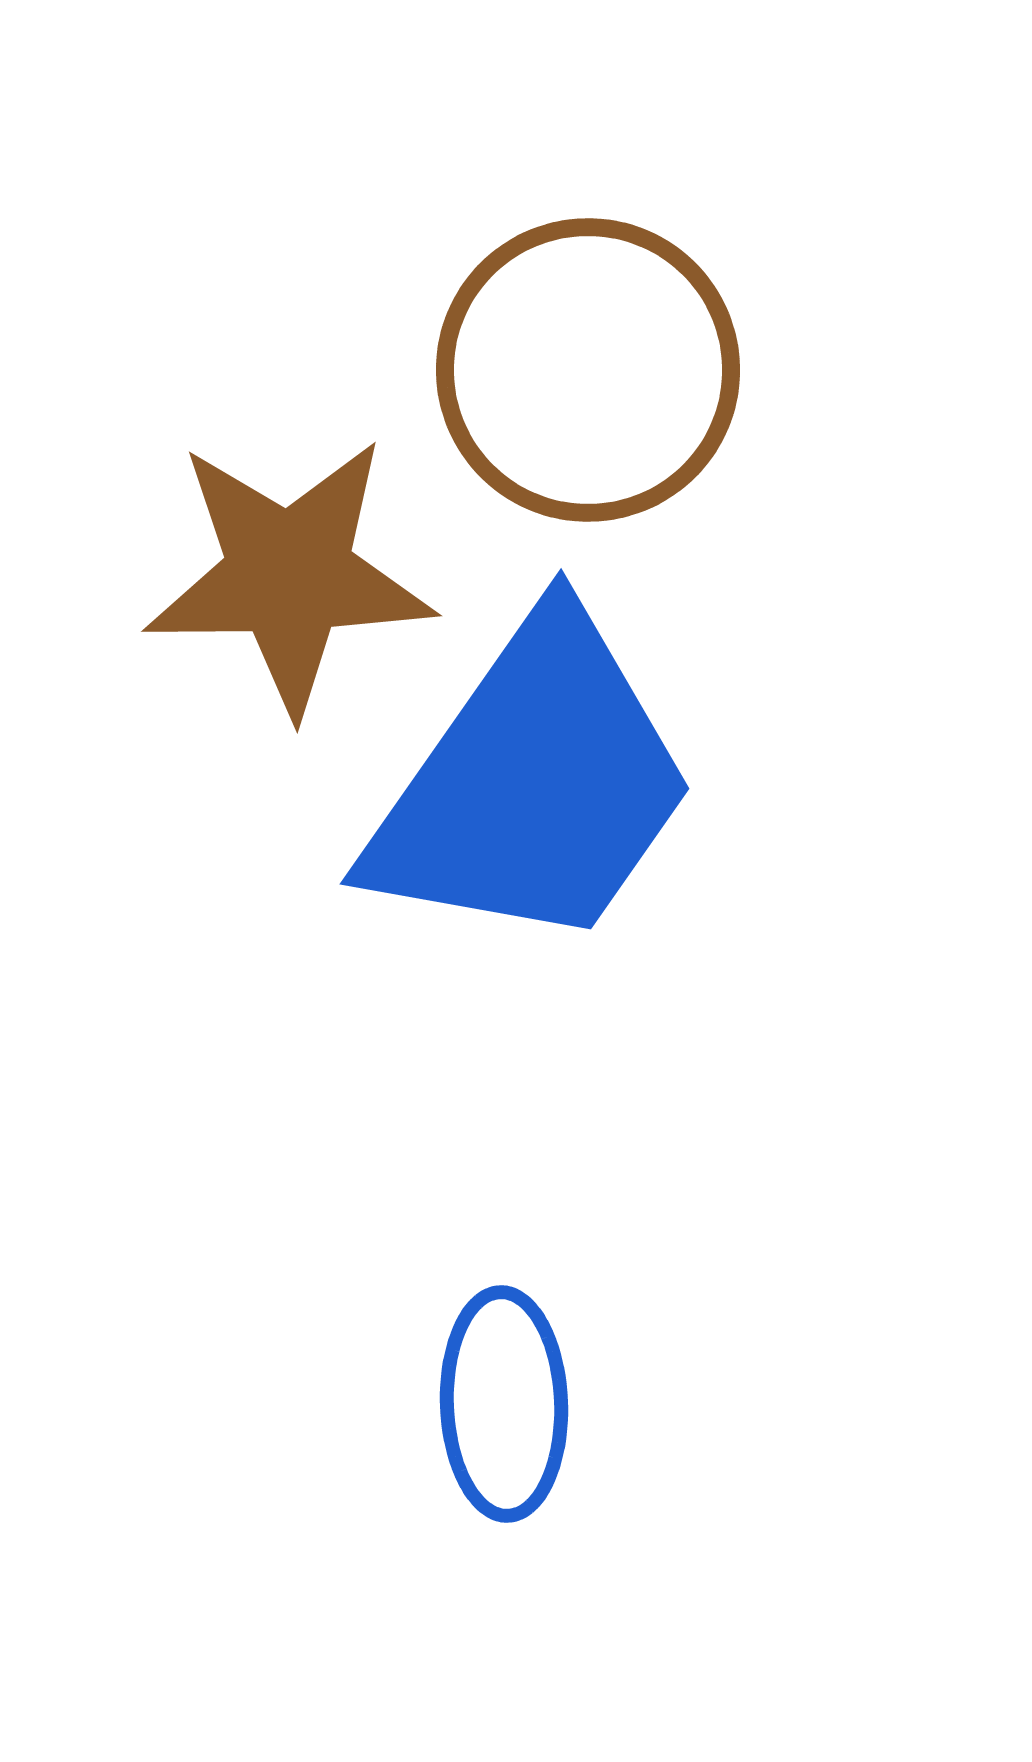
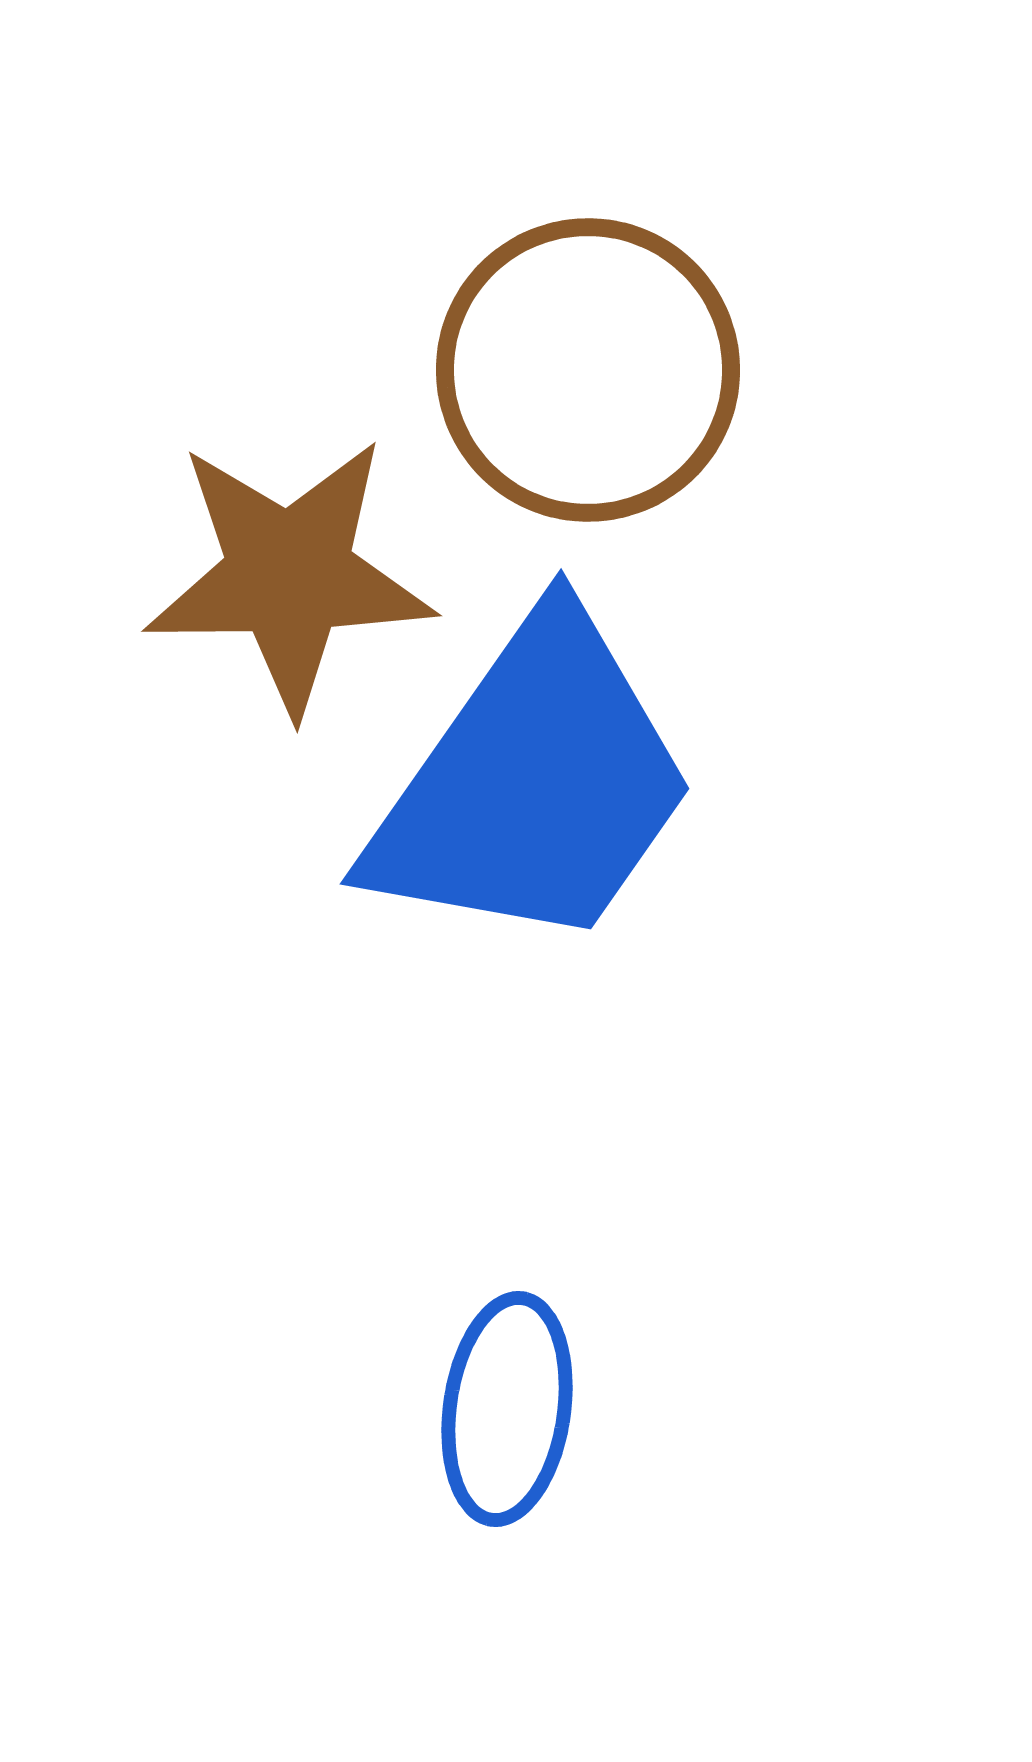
blue ellipse: moved 3 px right, 5 px down; rotated 10 degrees clockwise
